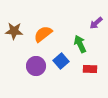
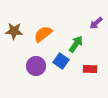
green arrow: moved 4 px left; rotated 60 degrees clockwise
blue square: rotated 14 degrees counterclockwise
